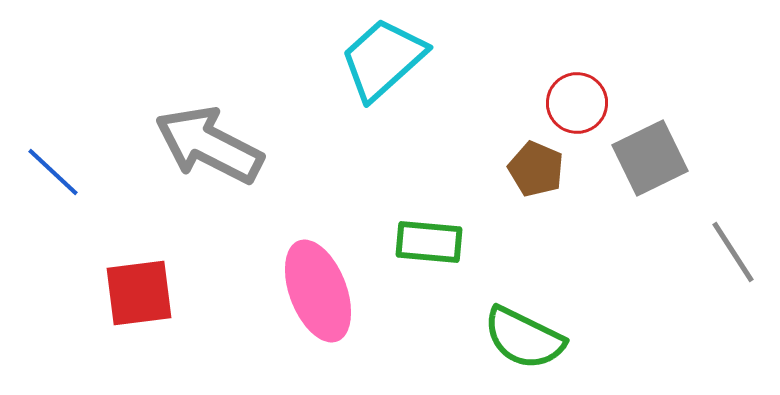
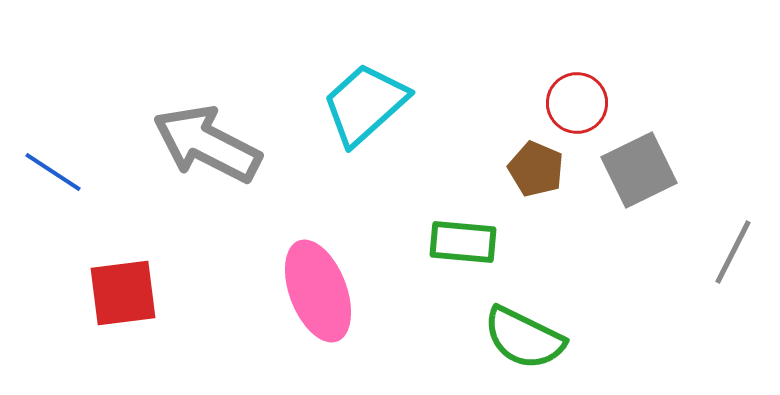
cyan trapezoid: moved 18 px left, 45 px down
gray arrow: moved 2 px left, 1 px up
gray square: moved 11 px left, 12 px down
blue line: rotated 10 degrees counterclockwise
green rectangle: moved 34 px right
gray line: rotated 60 degrees clockwise
red square: moved 16 px left
